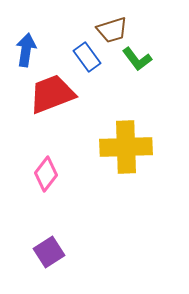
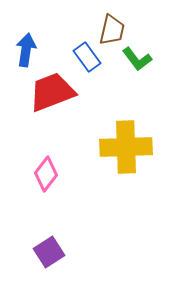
brown trapezoid: rotated 60 degrees counterclockwise
red trapezoid: moved 2 px up
